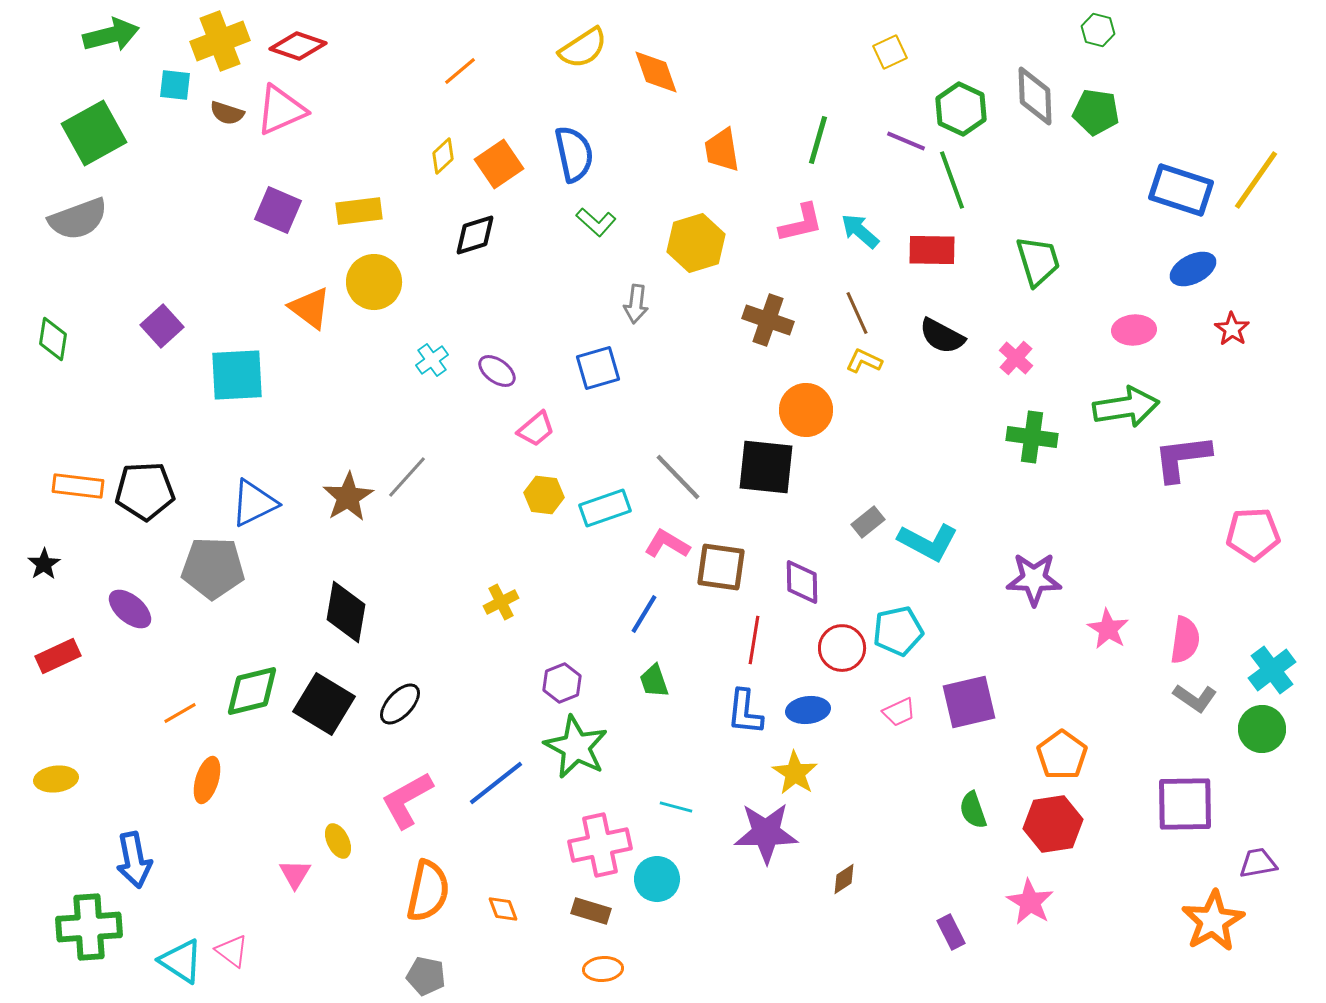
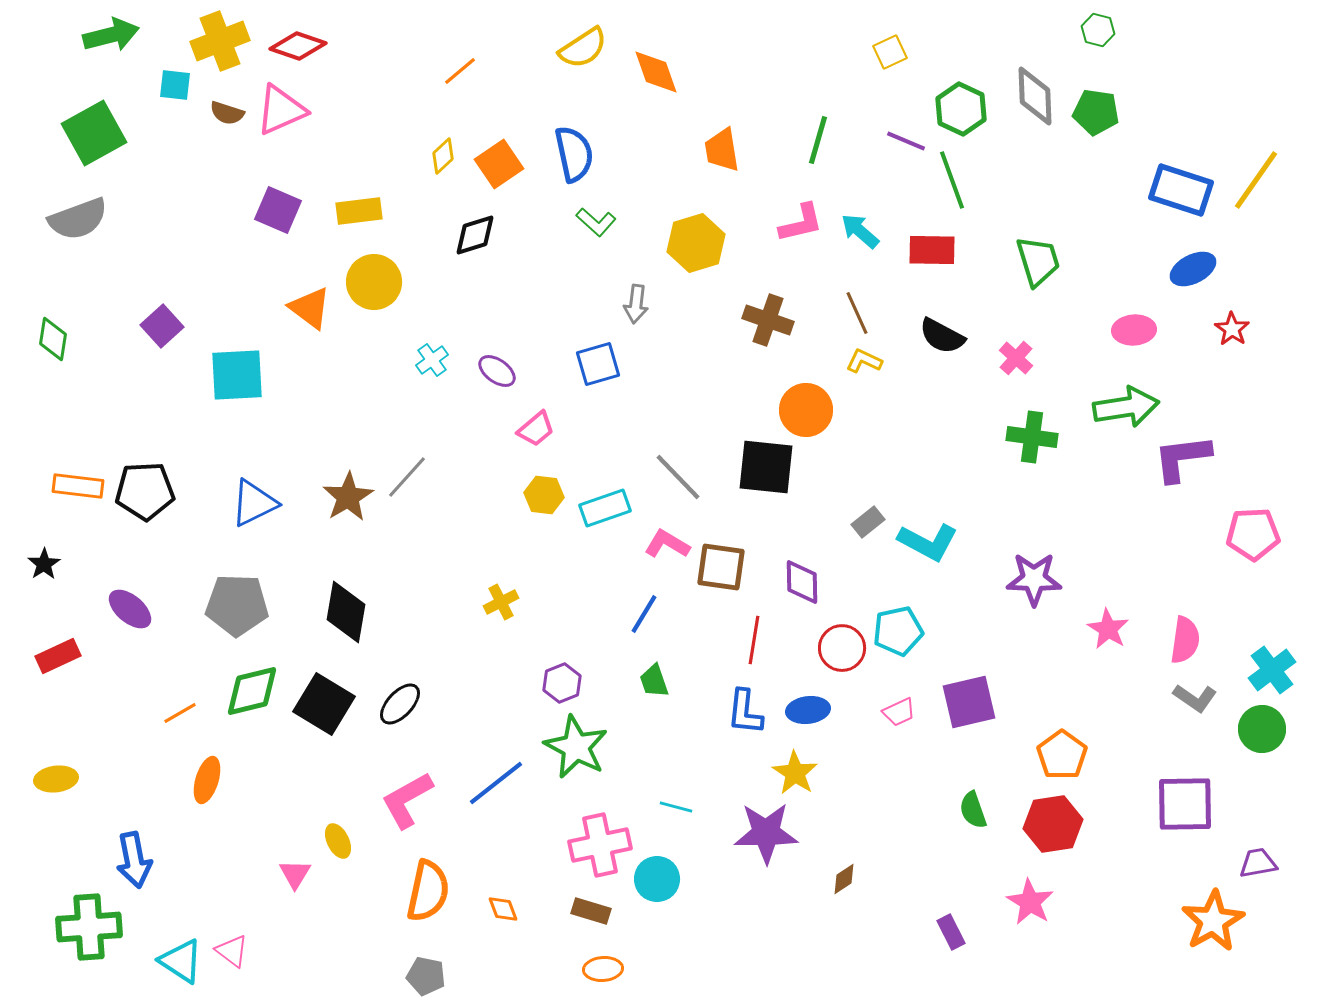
blue square at (598, 368): moved 4 px up
gray pentagon at (213, 568): moved 24 px right, 37 px down
